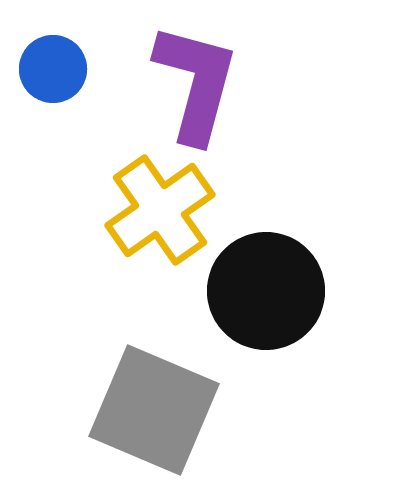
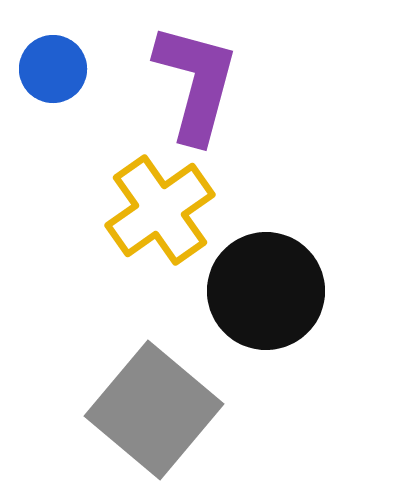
gray square: rotated 17 degrees clockwise
